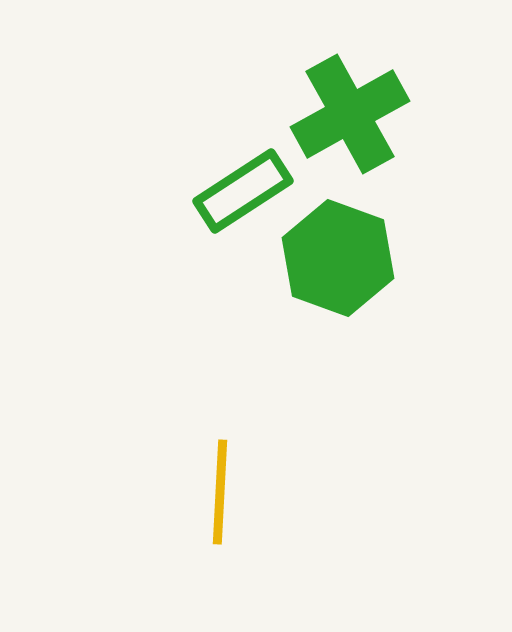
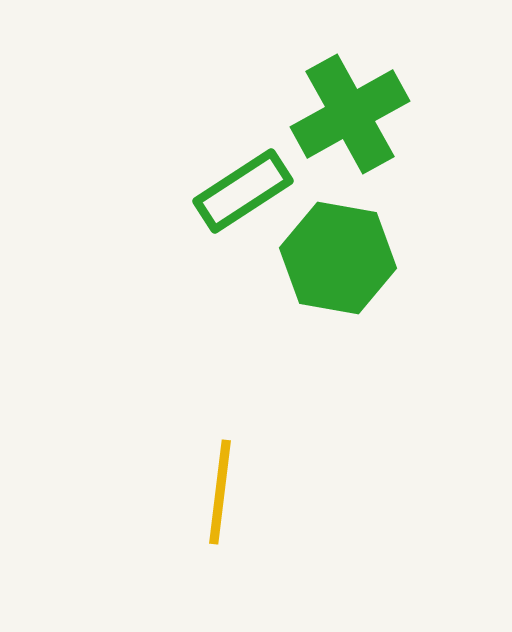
green hexagon: rotated 10 degrees counterclockwise
yellow line: rotated 4 degrees clockwise
